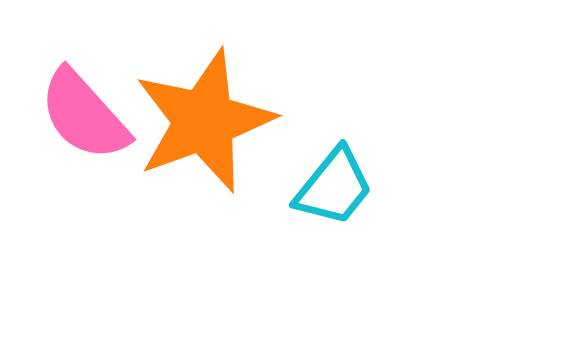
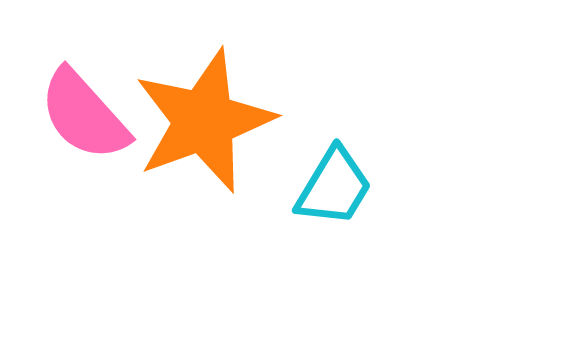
cyan trapezoid: rotated 8 degrees counterclockwise
